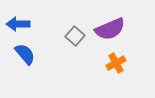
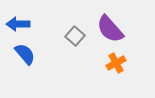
purple semicircle: rotated 72 degrees clockwise
